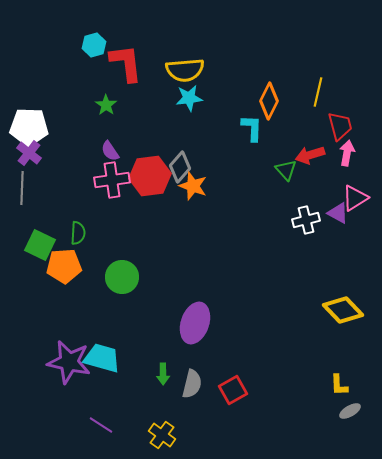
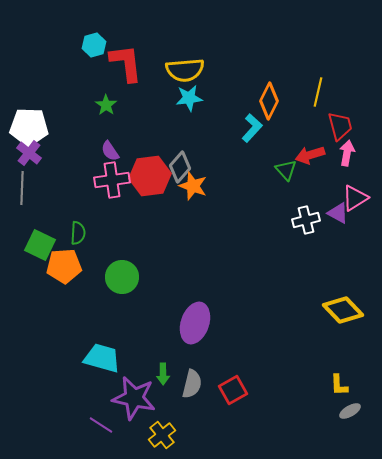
cyan L-shape: rotated 40 degrees clockwise
purple star: moved 65 px right, 36 px down
yellow cross: rotated 16 degrees clockwise
